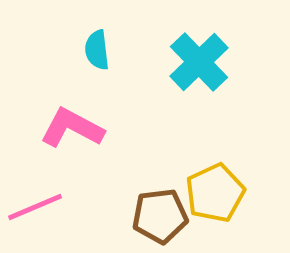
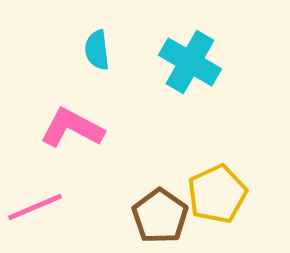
cyan cross: moved 9 px left; rotated 16 degrees counterclockwise
yellow pentagon: moved 2 px right, 1 px down
brown pentagon: rotated 30 degrees counterclockwise
